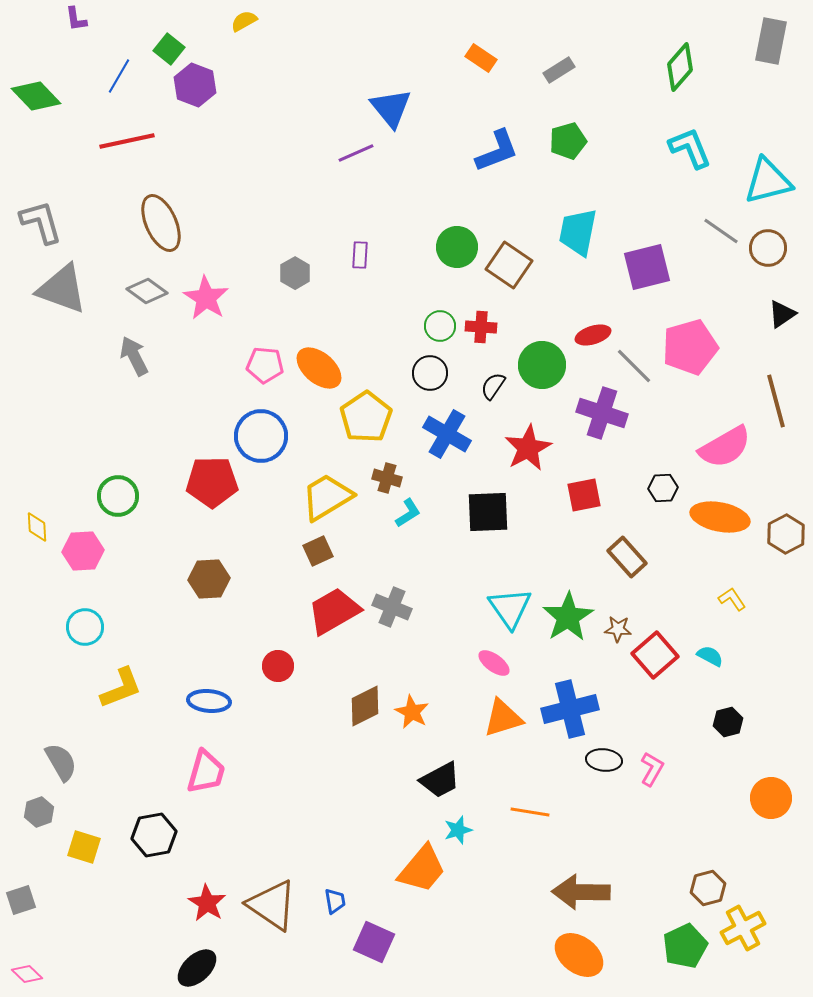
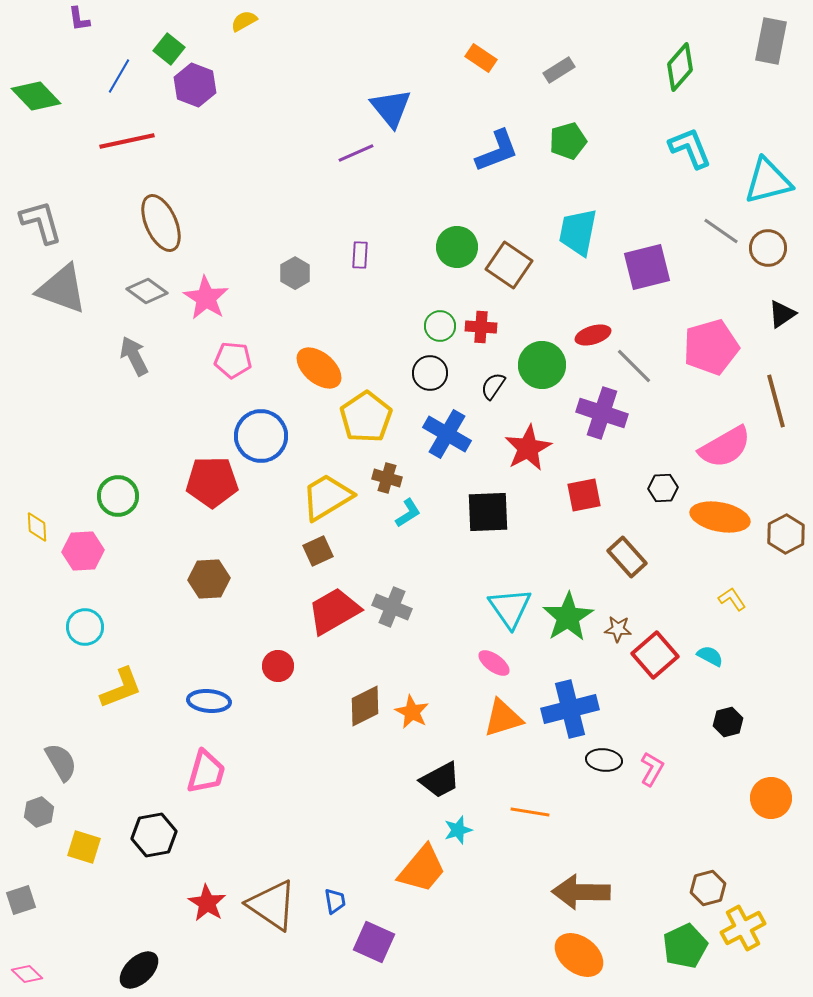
purple L-shape at (76, 19): moved 3 px right
pink pentagon at (690, 347): moved 21 px right
pink pentagon at (265, 365): moved 32 px left, 5 px up
black ellipse at (197, 968): moved 58 px left, 2 px down
